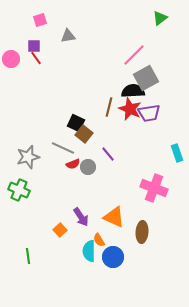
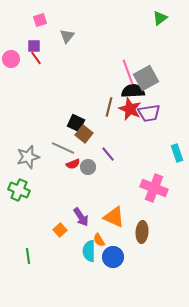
gray triangle: moved 1 px left; rotated 42 degrees counterclockwise
pink line: moved 6 px left, 17 px down; rotated 65 degrees counterclockwise
